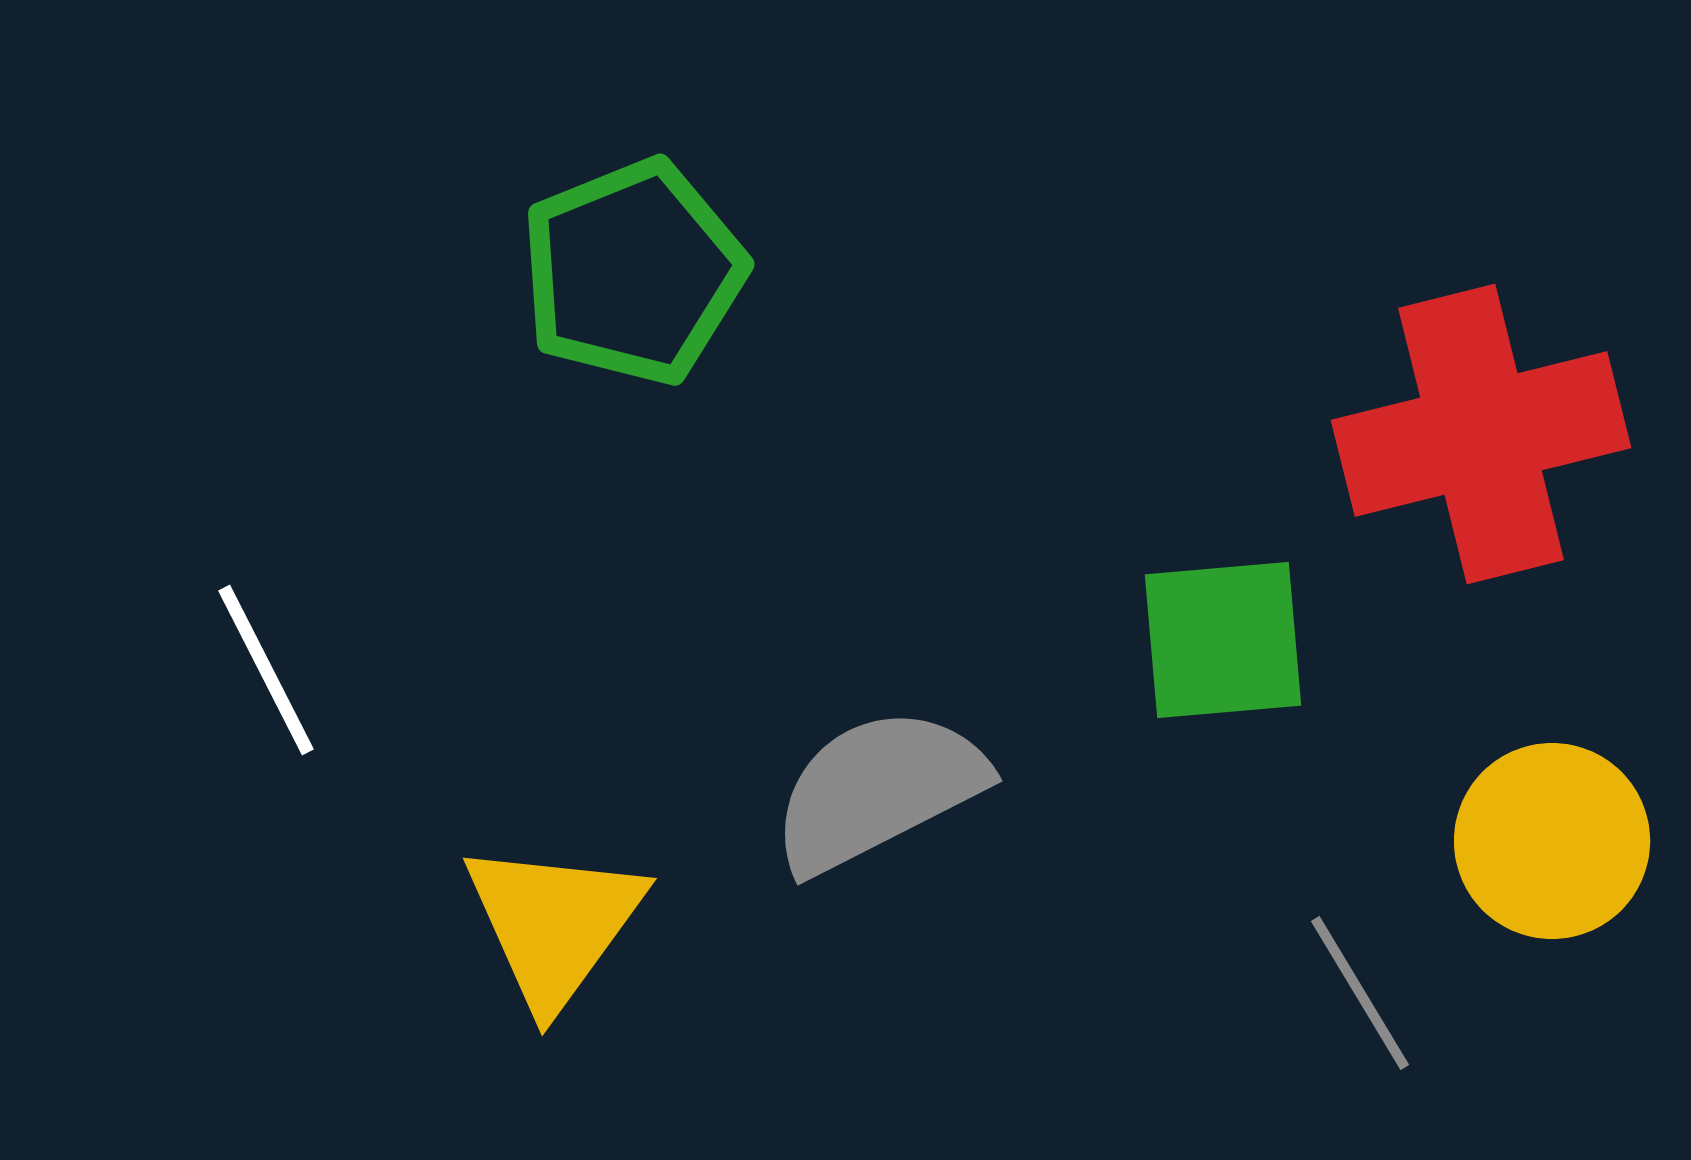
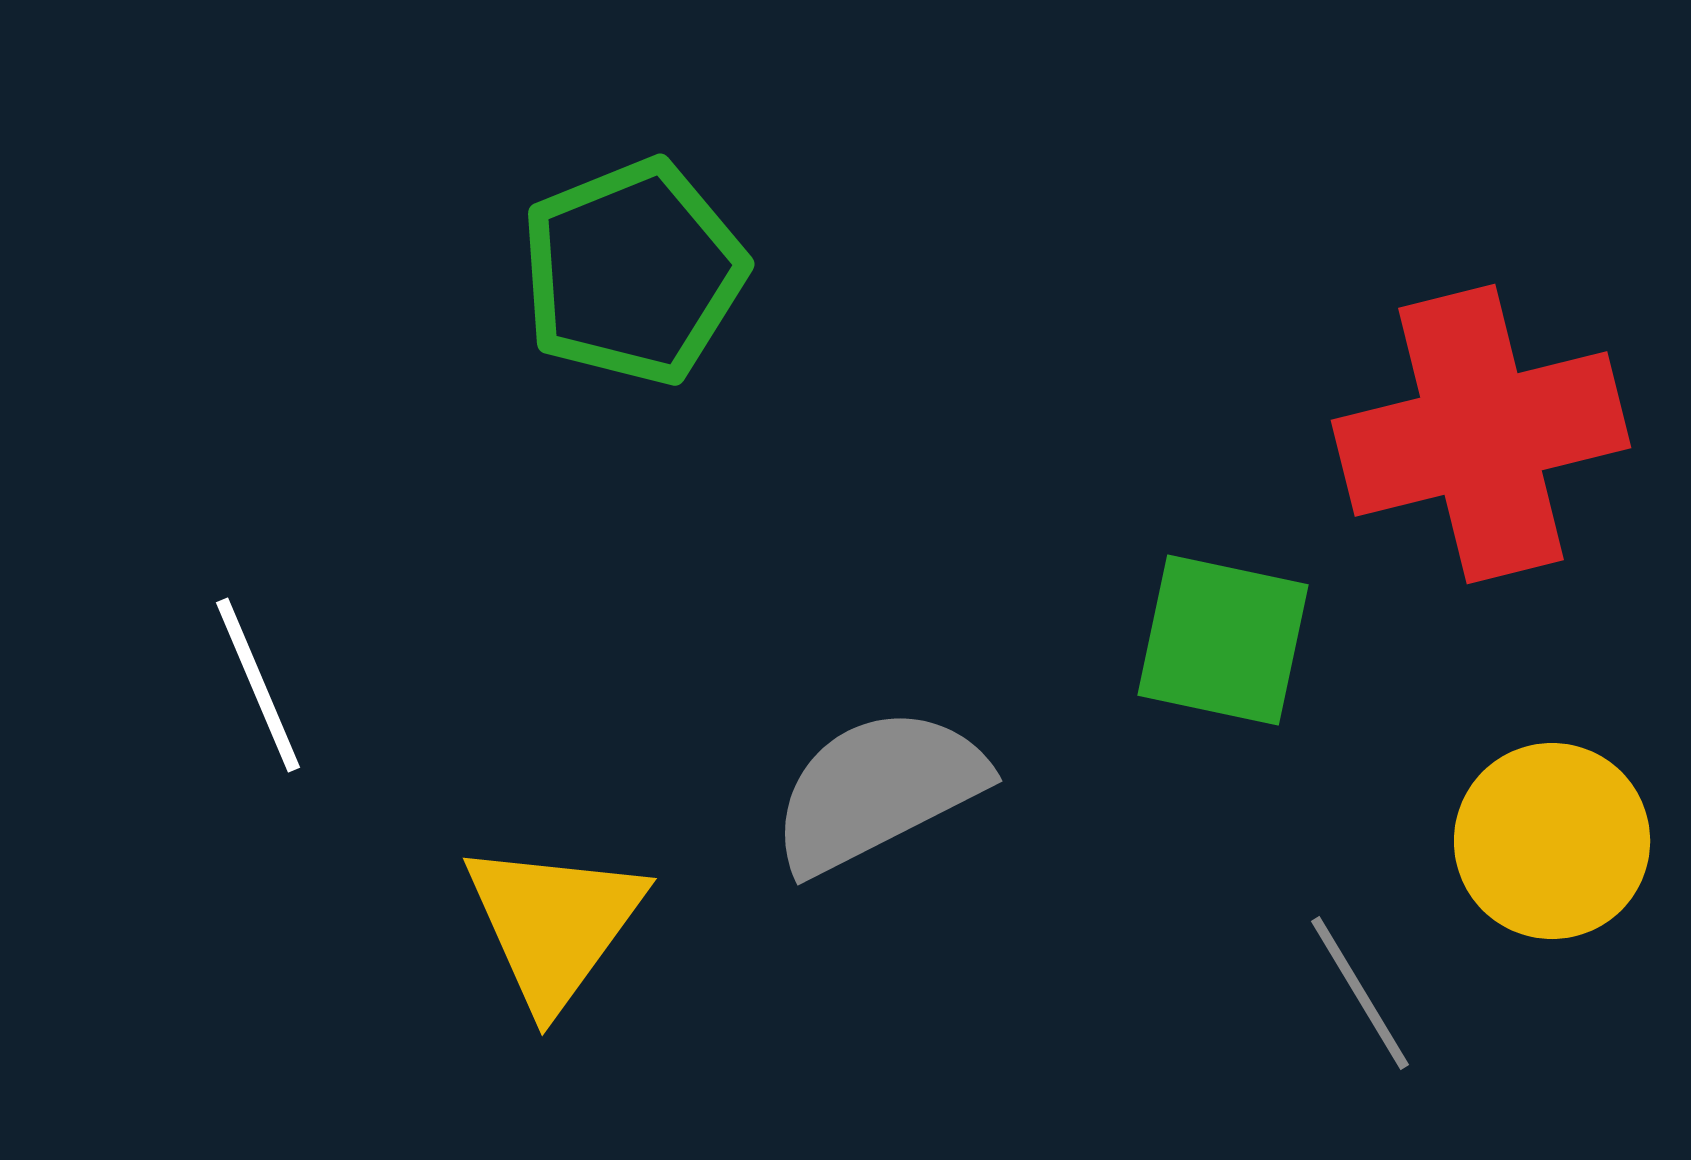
green square: rotated 17 degrees clockwise
white line: moved 8 px left, 15 px down; rotated 4 degrees clockwise
